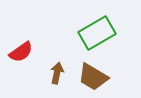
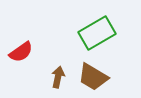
brown arrow: moved 1 px right, 4 px down
